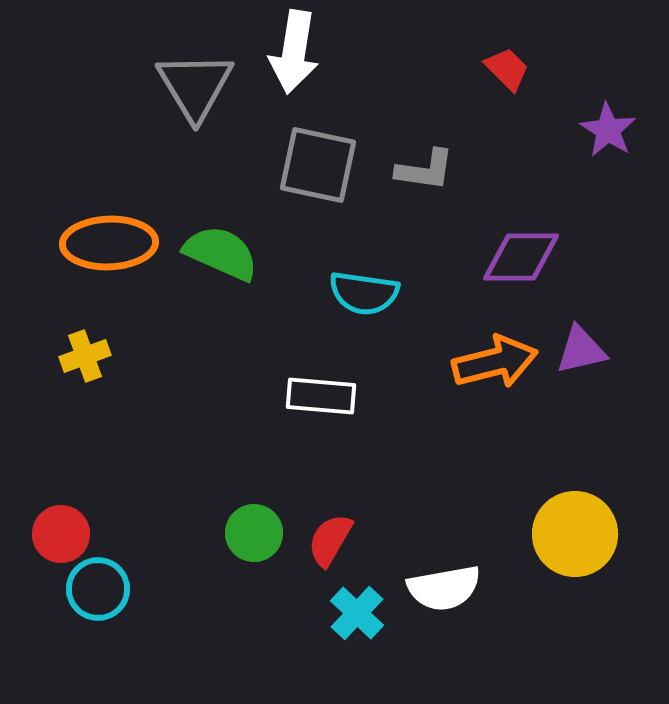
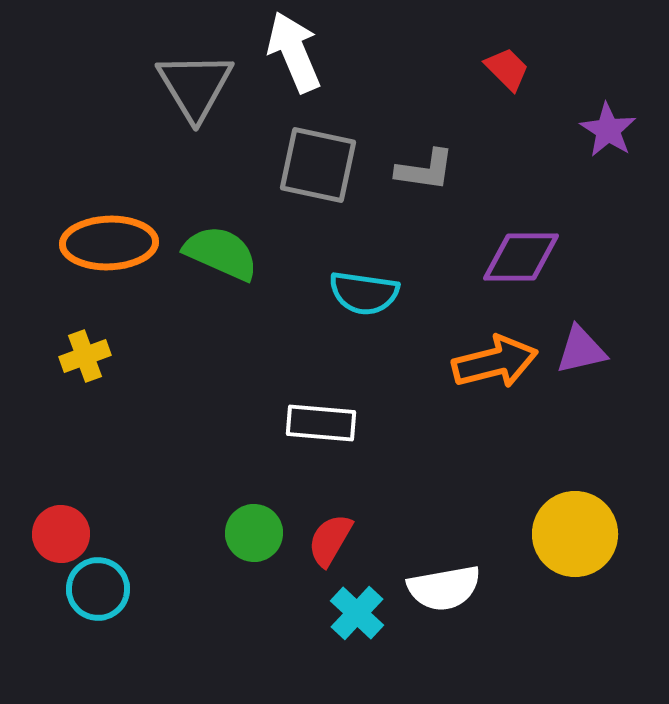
white arrow: rotated 148 degrees clockwise
white rectangle: moved 27 px down
